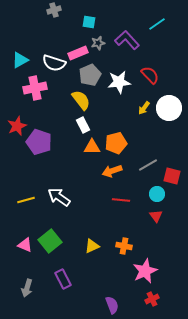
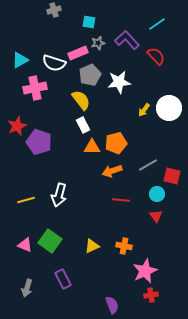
red semicircle: moved 6 px right, 19 px up
yellow arrow: moved 2 px down
white arrow: moved 2 px up; rotated 110 degrees counterclockwise
green square: rotated 15 degrees counterclockwise
red cross: moved 1 px left, 4 px up; rotated 16 degrees clockwise
